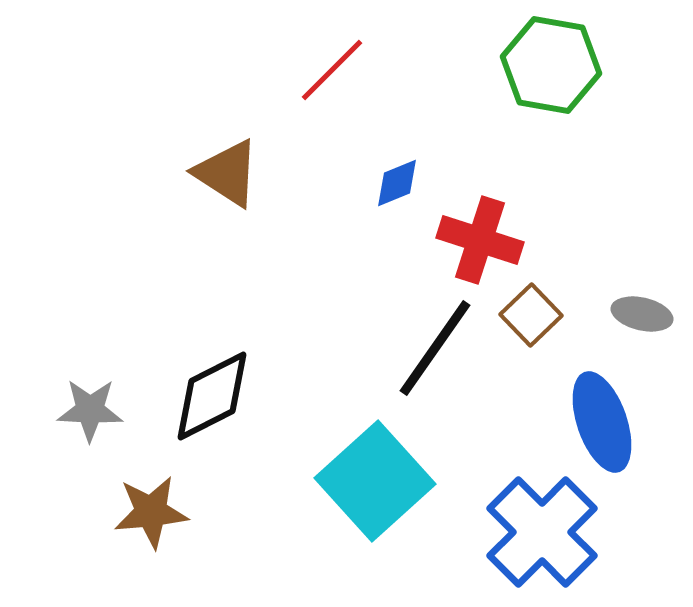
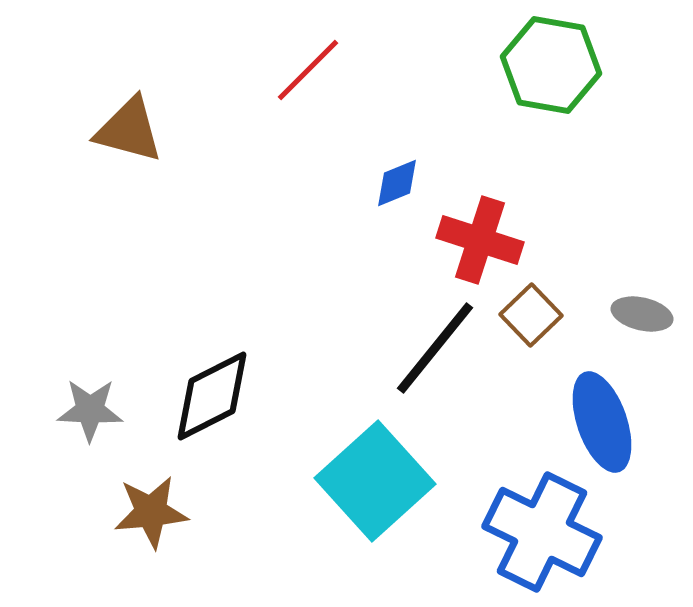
red line: moved 24 px left
brown triangle: moved 98 px left, 43 px up; rotated 18 degrees counterclockwise
black line: rotated 4 degrees clockwise
blue cross: rotated 19 degrees counterclockwise
